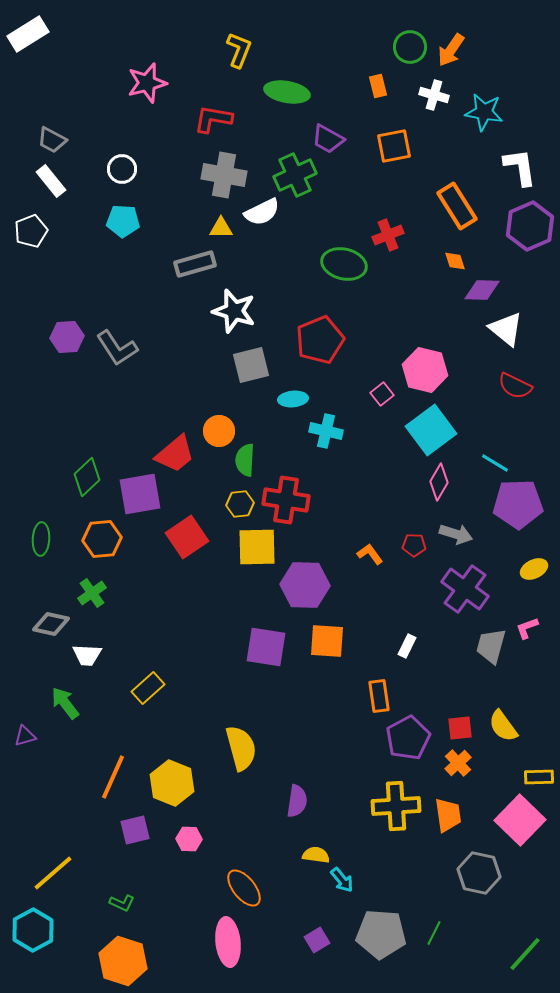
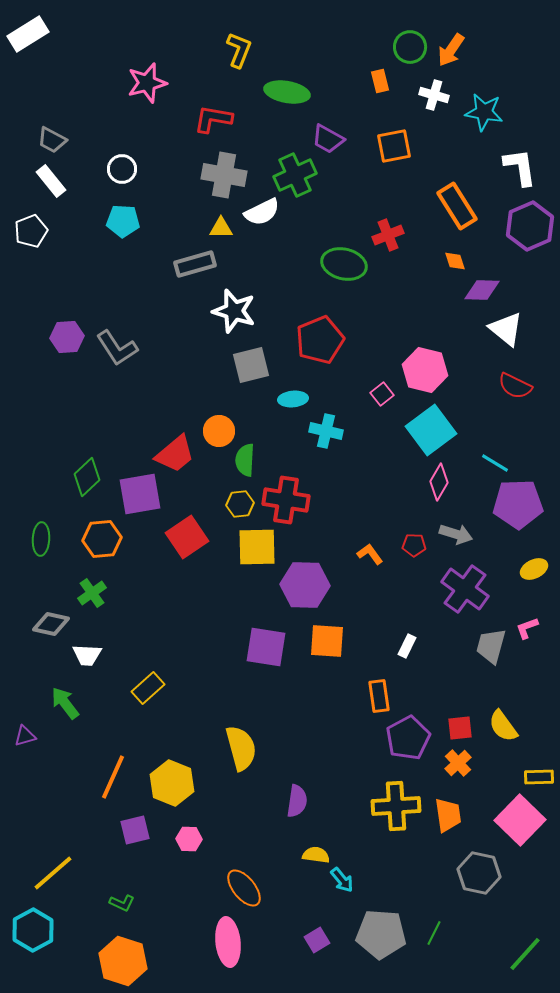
orange rectangle at (378, 86): moved 2 px right, 5 px up
